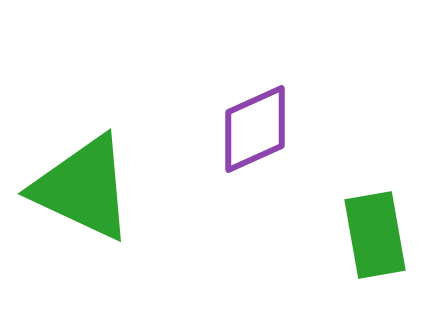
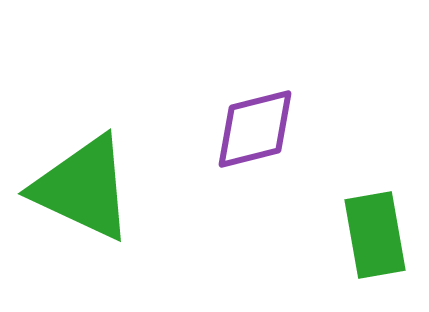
purple diamond: rotated 10 degrees clockwise
